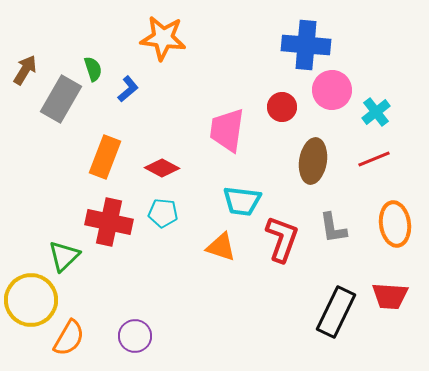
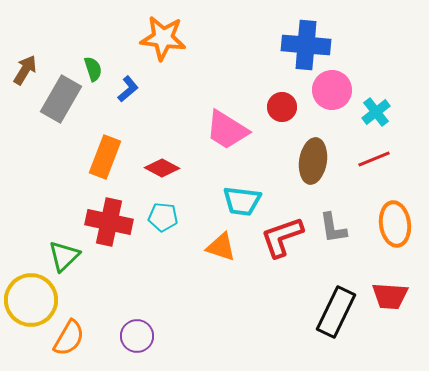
pink trapezoid: rotated 66 degrees counterclockwise
cyan pentagon: moved 4 px down
red L-shape: moved 2 px up; rotated 129 degrees counterclockwise
purple circle: moved 2 px right
